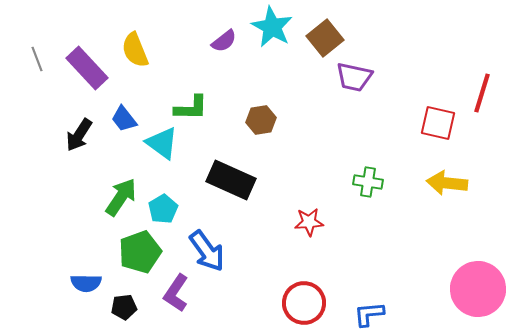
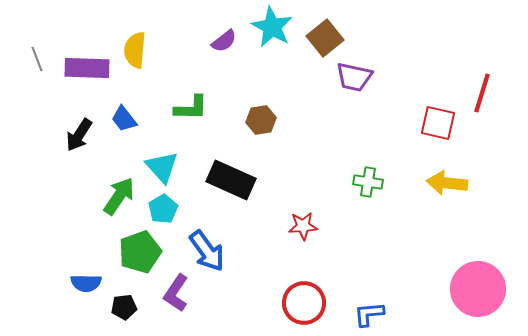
yellow semicircle: rotated 27 degrees clockwise
purple rectangle: rotated 45 degrees counterclockwise
cyan triangle: moved 24 px down; rotated 12 degrees clockwise
green arrow: moved 2 px left, 1 px up
red star: moved 6 px left, 4 px down
